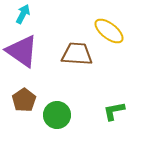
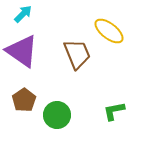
cyan arrow: rotated 18 degrees clockwise
brown trapezoid: rotated 64 degrees clockwise
